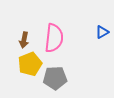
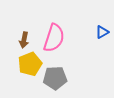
pink semicircle: rotated 12 degrees clockwise
